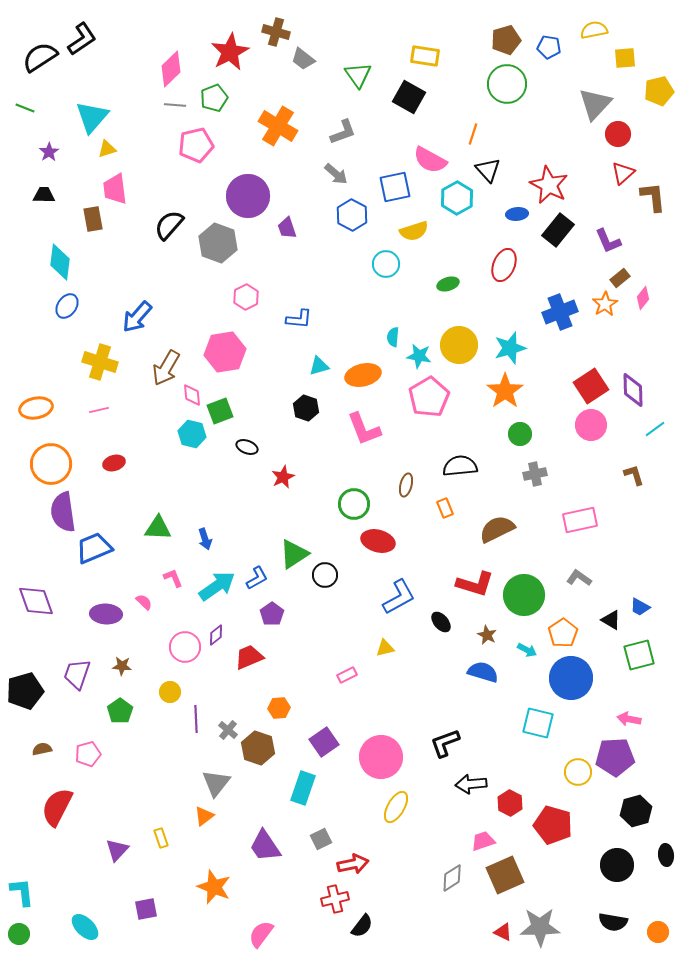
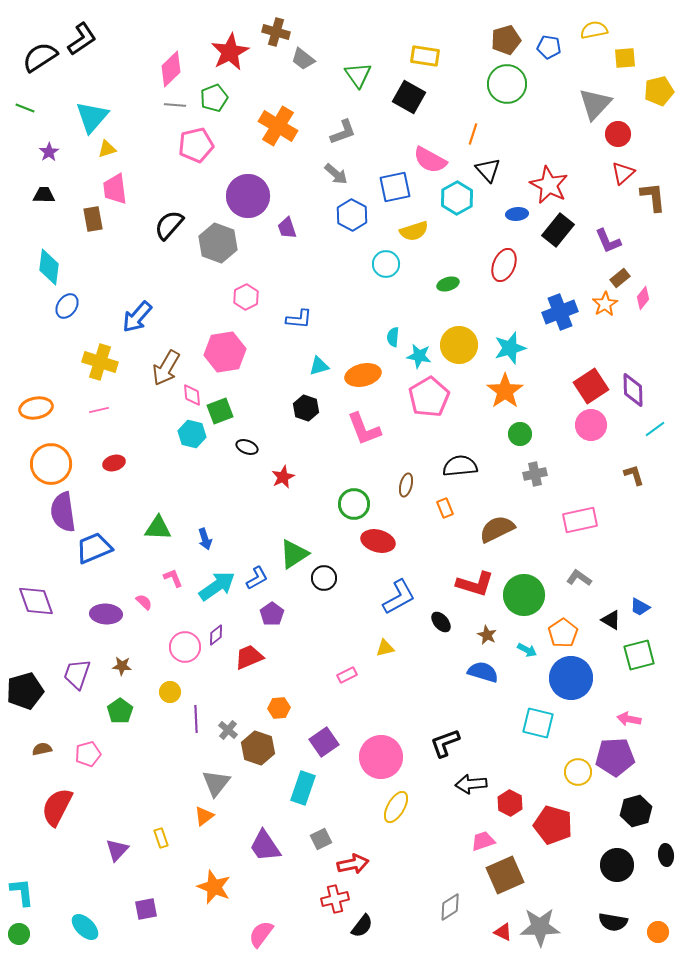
cyan diamond at (60, 262): moved 11 px left, 5 px down
black circle at (325, 575): moved 1 px left, 3 px down
gray diamond at (452, 878): moved 2 px left, 29 px down
